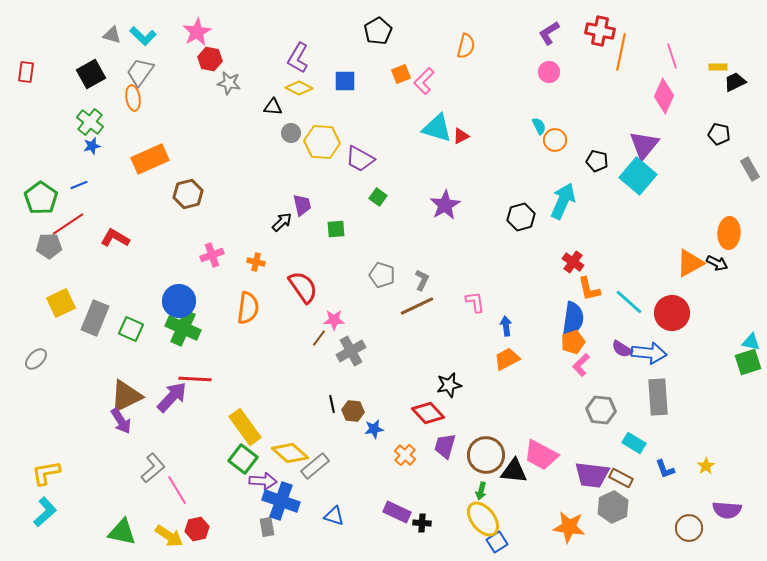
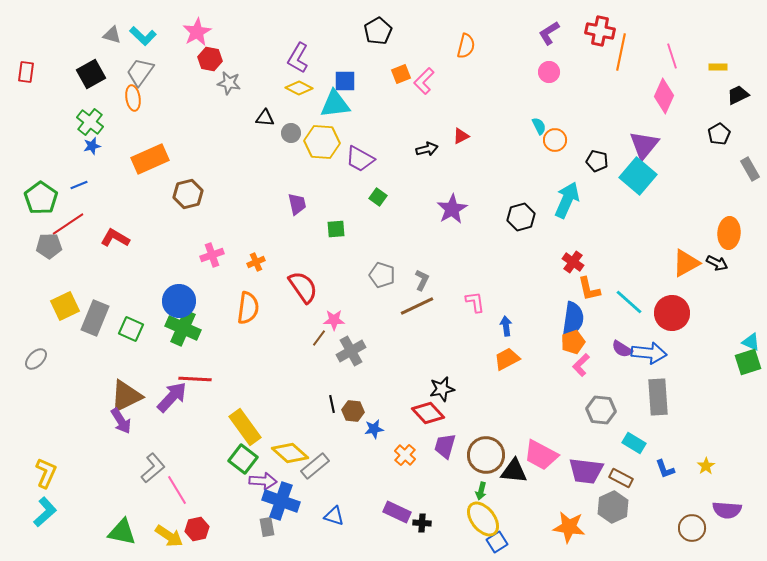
black trapezoid at (735, 82): moved 3 px right, 13 px down
black triangle at (273, 107): moved 8 px left, 11 px down
cyan triangle at (437, 128): moved 102 px left, 24 px up; rotated 24 degrees counterclockwise
black pentagon at (719, 134): rotated 30 degrees clockwise
cyan arrow at (563, 201): moved 4 px right, 1 px up
purple trapezoid at (302, 205): moved 5 px left, 1 px up
purple star at (445, 205): moved 7 px right, 4 px down
black arrow at (282, 222): moved 145 px right, 73 px up; rotated 30 degrees clockwise
orange cross at (256, 262): rotated 36 degrees counterclockwise
orange triangle at (690, 263): moved 4 px left
yellow square at (61, 303): moved 4 px right, 3 px down
cyan triangle at (751, 342): rotated 12 degrees clockwise
black star at (449, 385): moved 7 px left, 4 px down
yellow L-shape at (46, 473): rotated 124 degrees clockwise
purple trapezoid at (592, 475): moved 6 px left, 4 px up
brown circle at (689, 528): moved 3 px right
